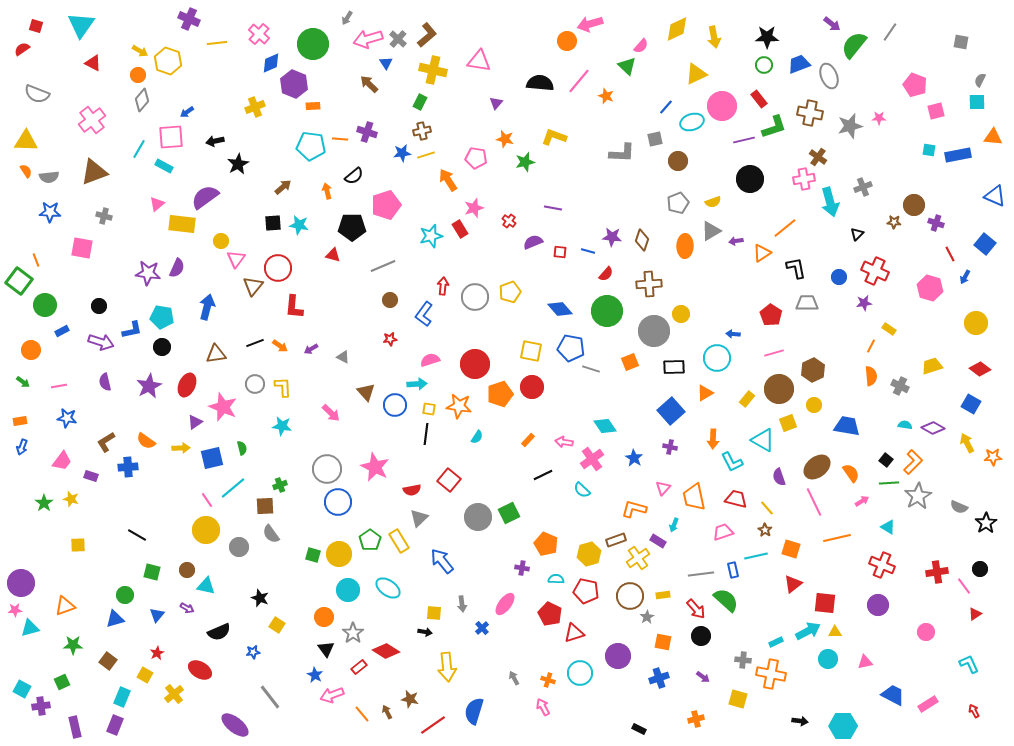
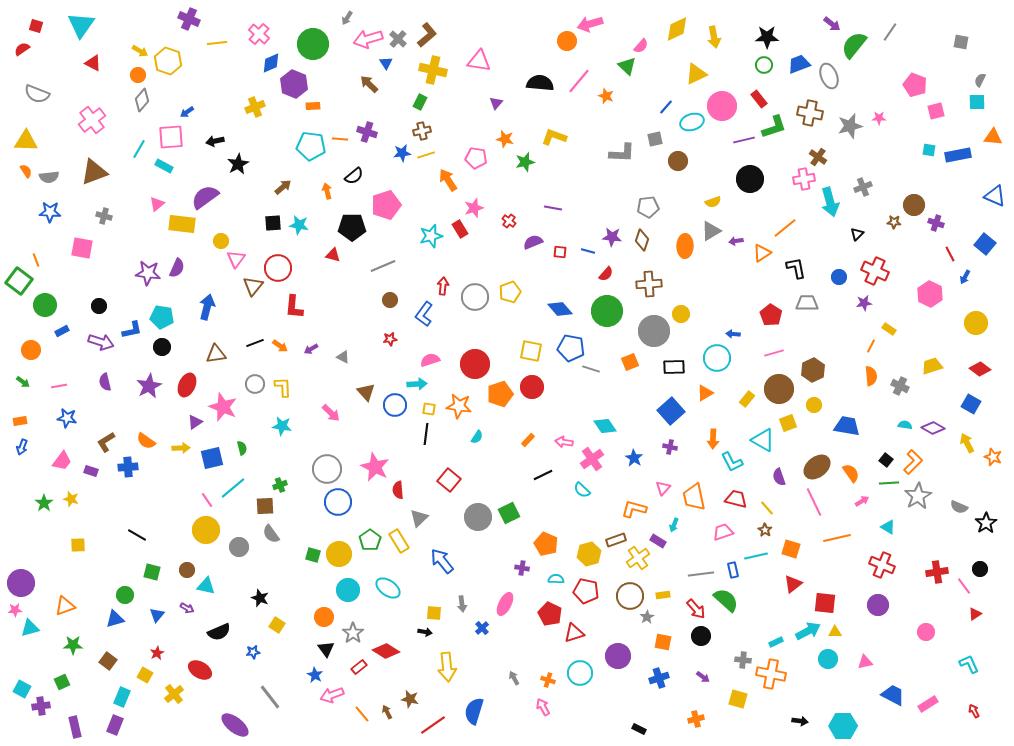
gray pentagon at (678, 203): moved 30 px left, 4 px down; rotated 15 degrees clockwise
pink hexagon at (930, 288): moved 6 px down; rotated 10 degrees clockwise
orange star at (993, 457): rotated 24 degrees clockwise
purple rectangle at (91, 476): moved 5 px up
red semicircle at (412, 490): moved 14 px left; rotated 96 degrees clockwise
pink ellipse at (505, 604): rotated 10 degrees counterclockwise
